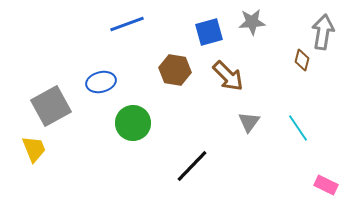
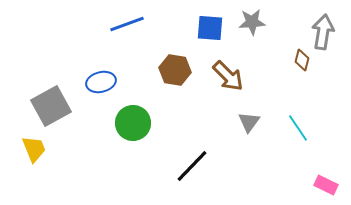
blue square: moved 1 px right, 4 px up; rotated 20 degrees clockwise
